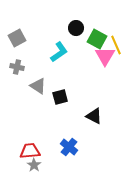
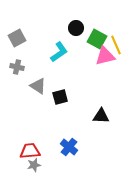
pink triangle: rotated 45 degrees clockwise
black triangle: moved 7 px right; rotated 24 degrees counterclockwise
gray star: rotated 24 degrees clockwise
